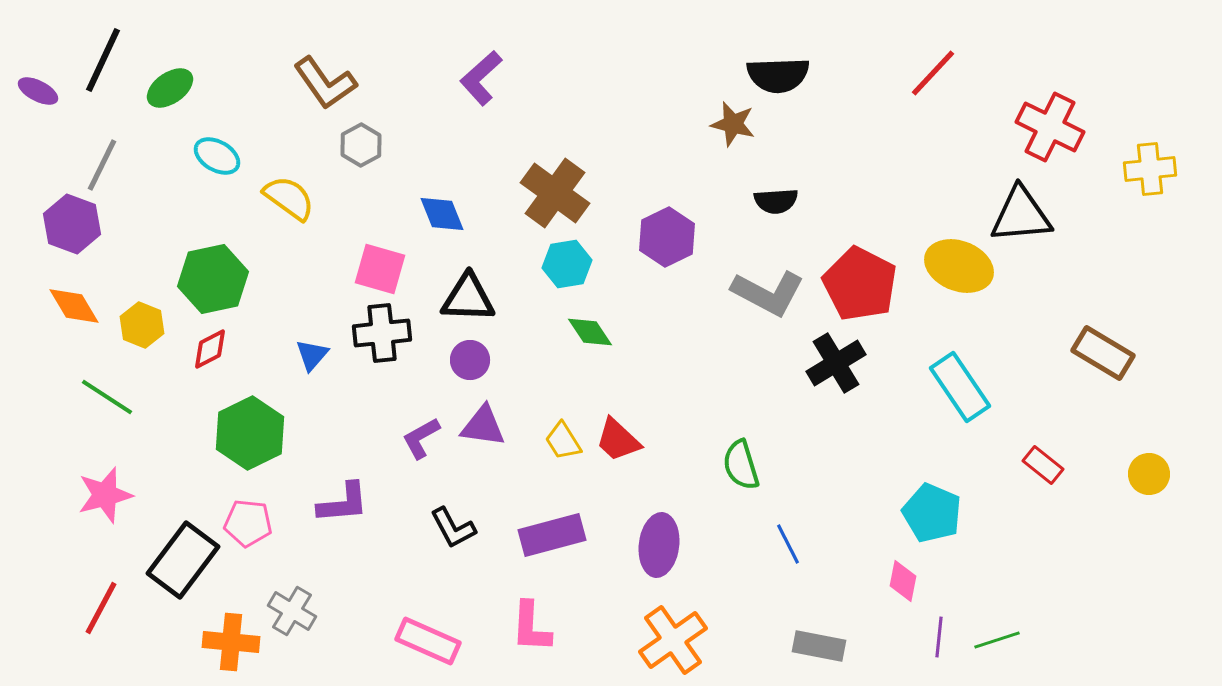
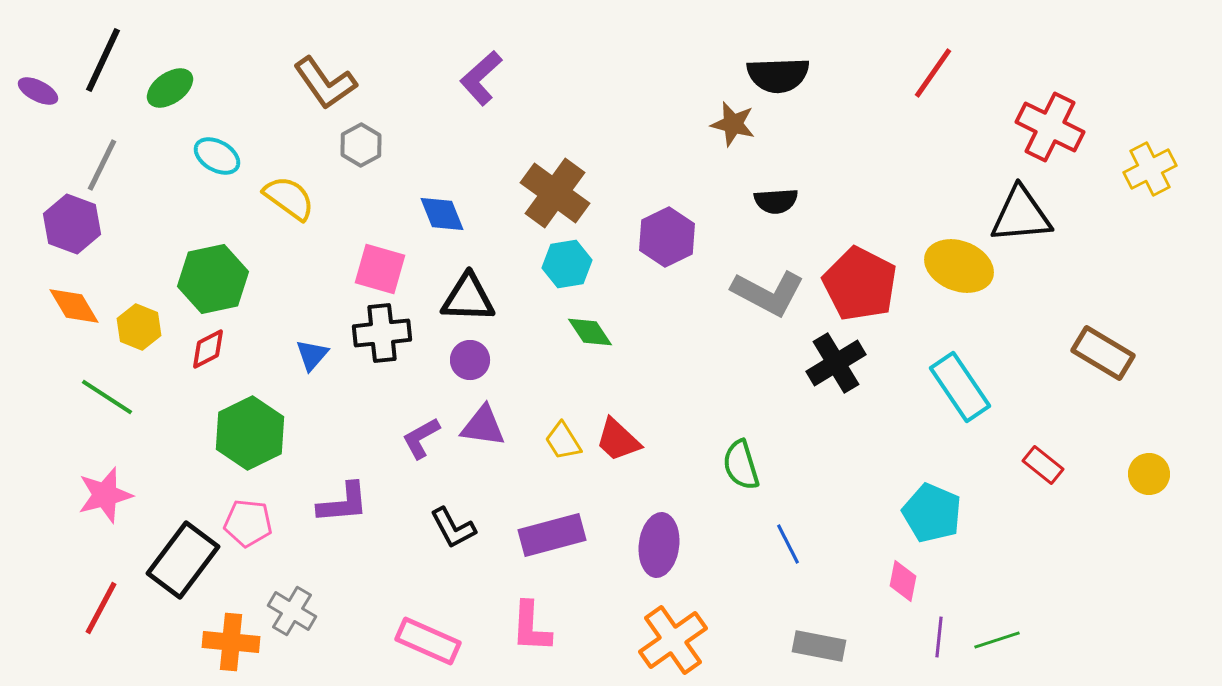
red line at (933, 73): rotated 8 degrees counterclockwise
yellow cross at (1150, 169): rotated 21 degrees counterclockwise
yellow hexagon at (142, 325): moved 3 px left, 2 px down
red diamond at (210, 349): moved 2 px left
